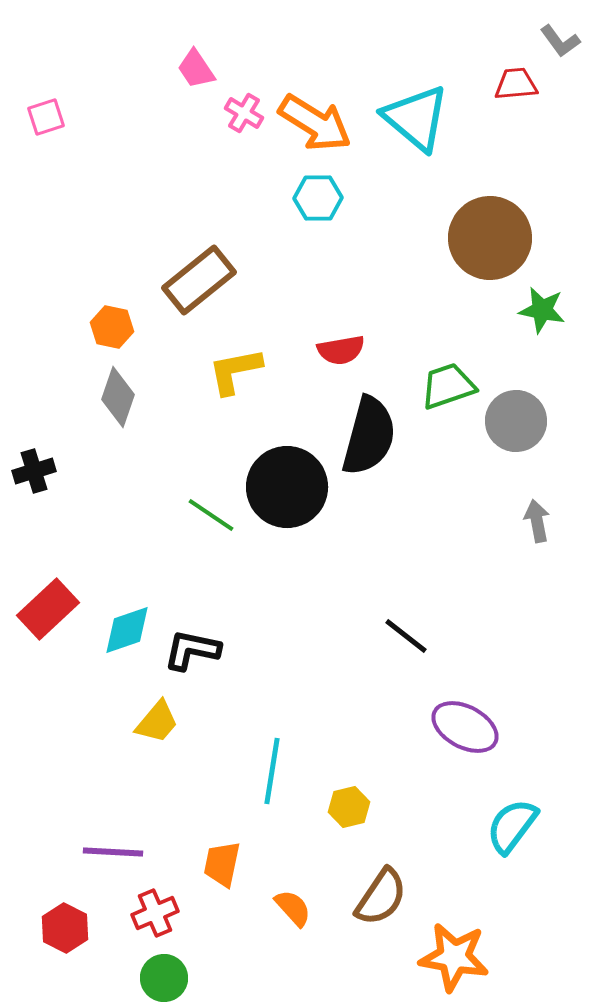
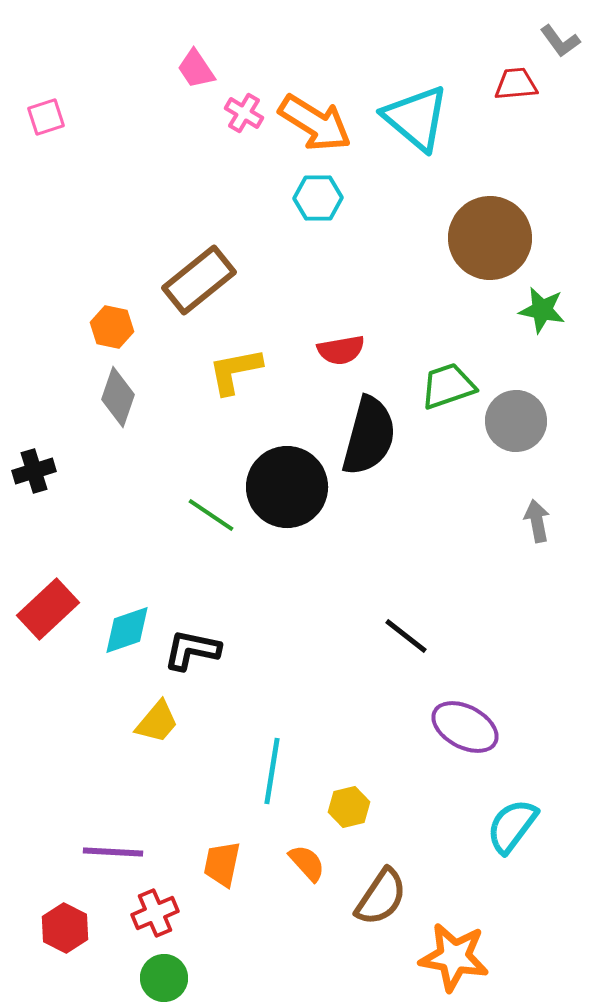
orange semicircle: moved 14 px right, 45 px up
